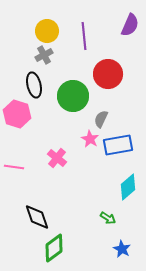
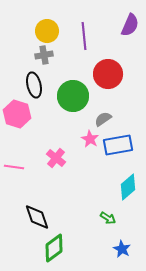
gray cross: rotated 18 degrees clockwise
gray semicircle: moved 2 px right; rotated 30 degrees clockwise
pink cross: moved 1 px left
